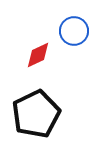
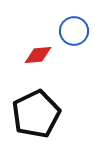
red diamond: rotated 20 degrees clockwise
